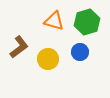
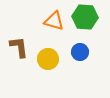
green hexagon: moved 2 px left, 5 px up; rotated 20 degrees clockwise
brown L-shape: rotated 60 degrees counterclockwise
